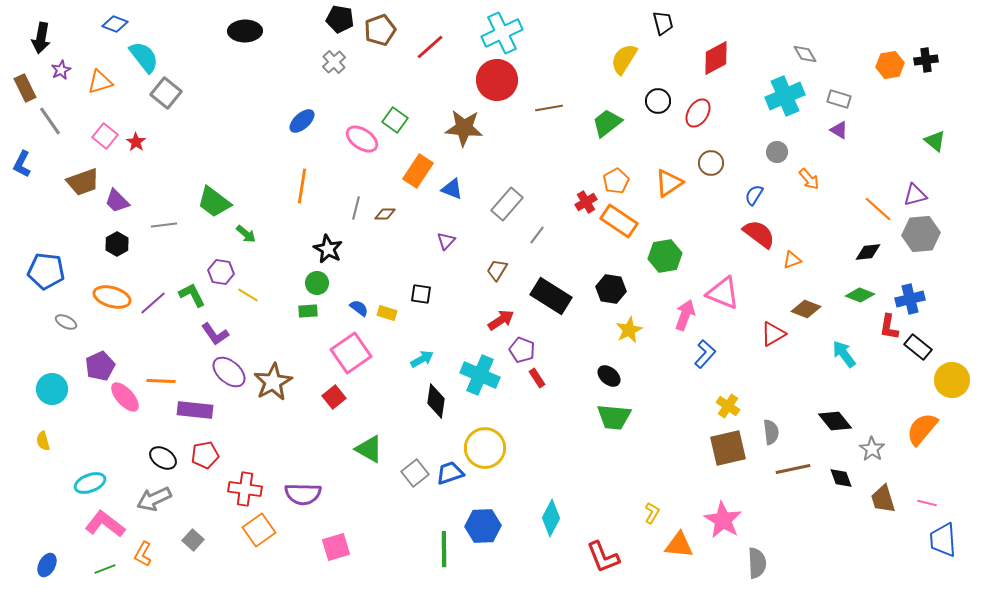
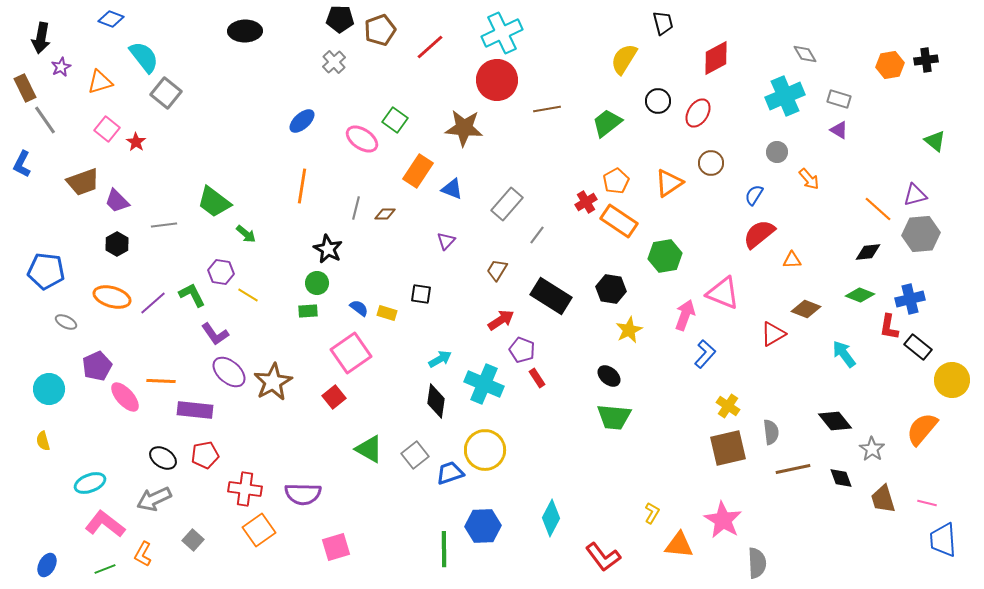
black pentagon at (340, 19): rotated 8 degrees counterclockwise
blue diamond at (115, 24): moved 4 px left, 5 px up
purple star at (61, 70): moved 3 px up
brown line at (549, 108): moved 2 px left, 1 px down
gray line at (50, 121): moved 5 px left, 1 px up
pink square at (105, 136): moved 2 px right, 7 px up
red semicircle at (759, 234): rotated 76 degrees counterclockwise
orange triangle at (792, 260): rotated 18 degrees clockwise
cyan arrow at (422, 359): moved 18 px right
purple pentagon at (100, 366): moved 3 px left
cyan cross at (480, 375): moved 4 px right, 9 px down
cyan circle at (52, 389): moved 3 px left
yellow circle at (485, 448): moved 2 px down
gray square at (415, 473): moved 18 px up
red L-shape at (603, 557): rotated 15 degrees counterclockwise
